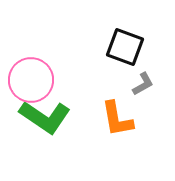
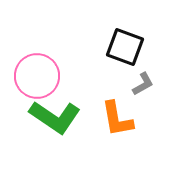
pink circle: moved 6 px right, 4 px up
green L-shape: moved 10 px right
